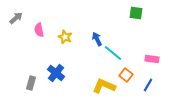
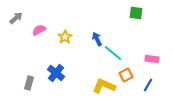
pink semicircle: rotated 72 degrees clockwise
yellow star: rotated 16 degrees clockwise
orange square: rotated 24 degrees clockwise
gray rectangle: moved 2 px left
